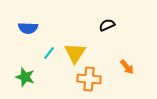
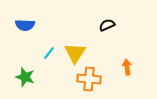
blue semicircle: moved 3 px left, 3 px up
orange arrow: rotated 147 degrees counterclockwise
